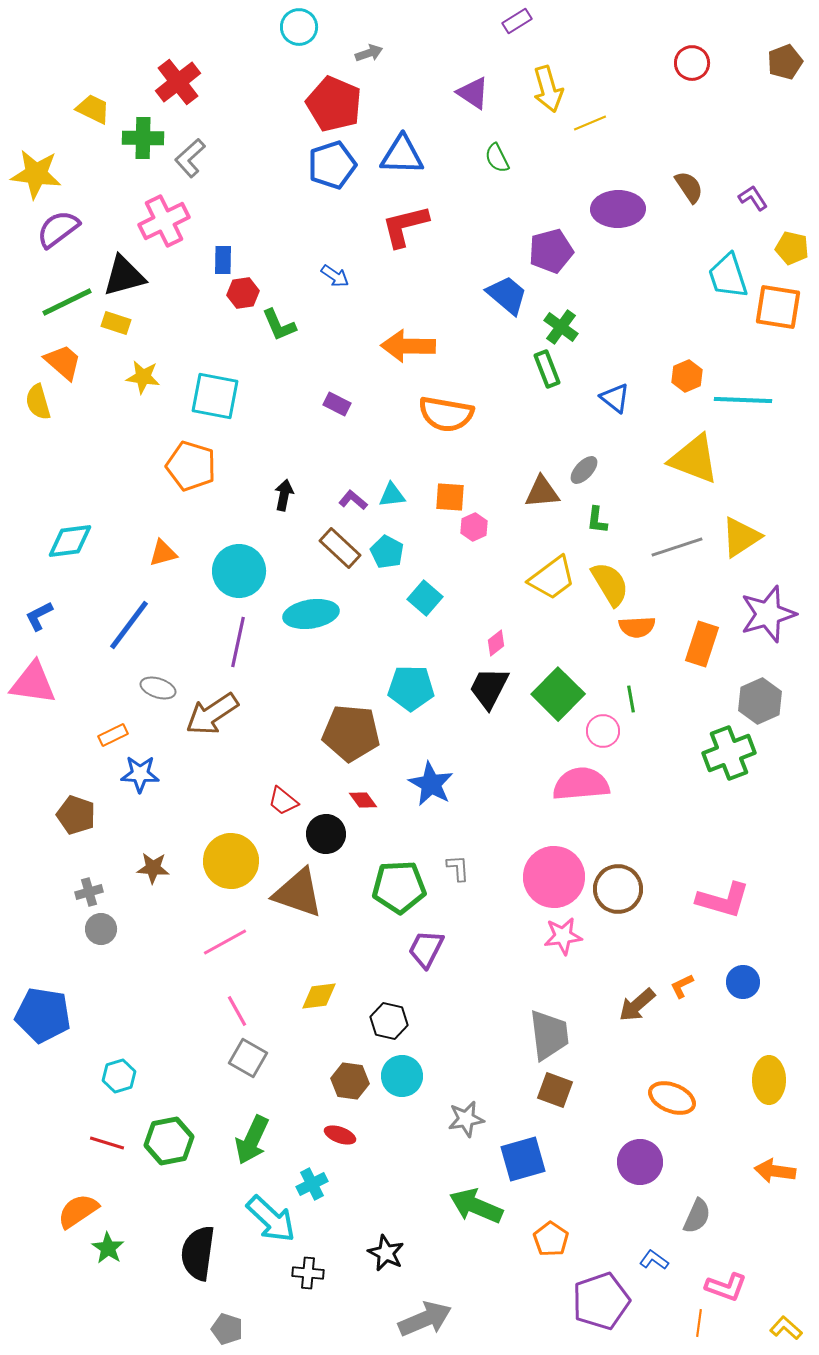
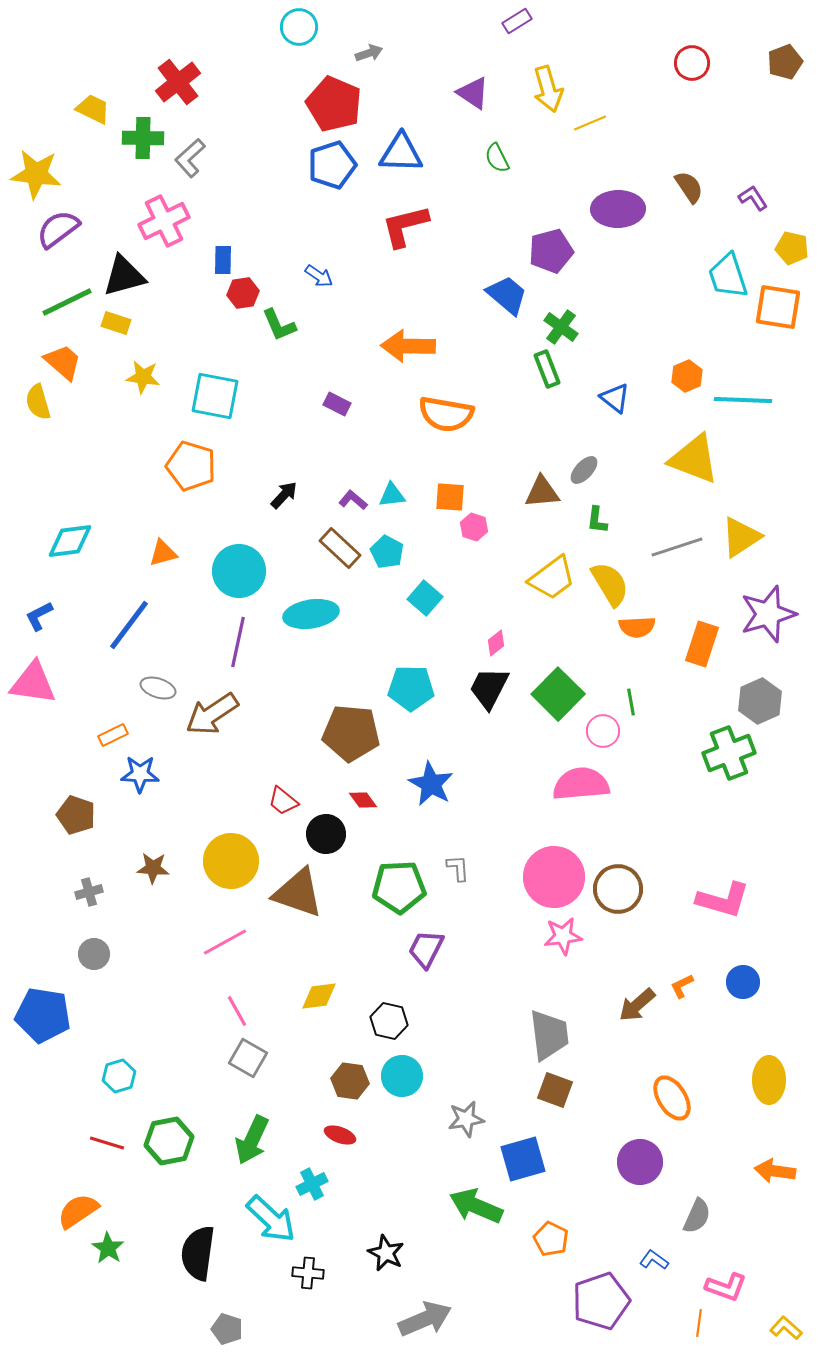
blue triangle at (402, 155): moved 1 px left, 2 px up
blue arrow at (335, 276): moved 16 px left
black arrow at (284, 495): rotated 32 degrees clockwise
pink hexagon at (474, 527): rotated 16 degrees counterclockwise
green line at (631, 699): moved 3 px down
gray circle at (101, 929): moved 7 px left, 25 px down
orange ellipse at (672, 1098): rotated 36 degrees clockwise
orange pentagon at (551, 1239): rotated 8 degrees counterclockwise
